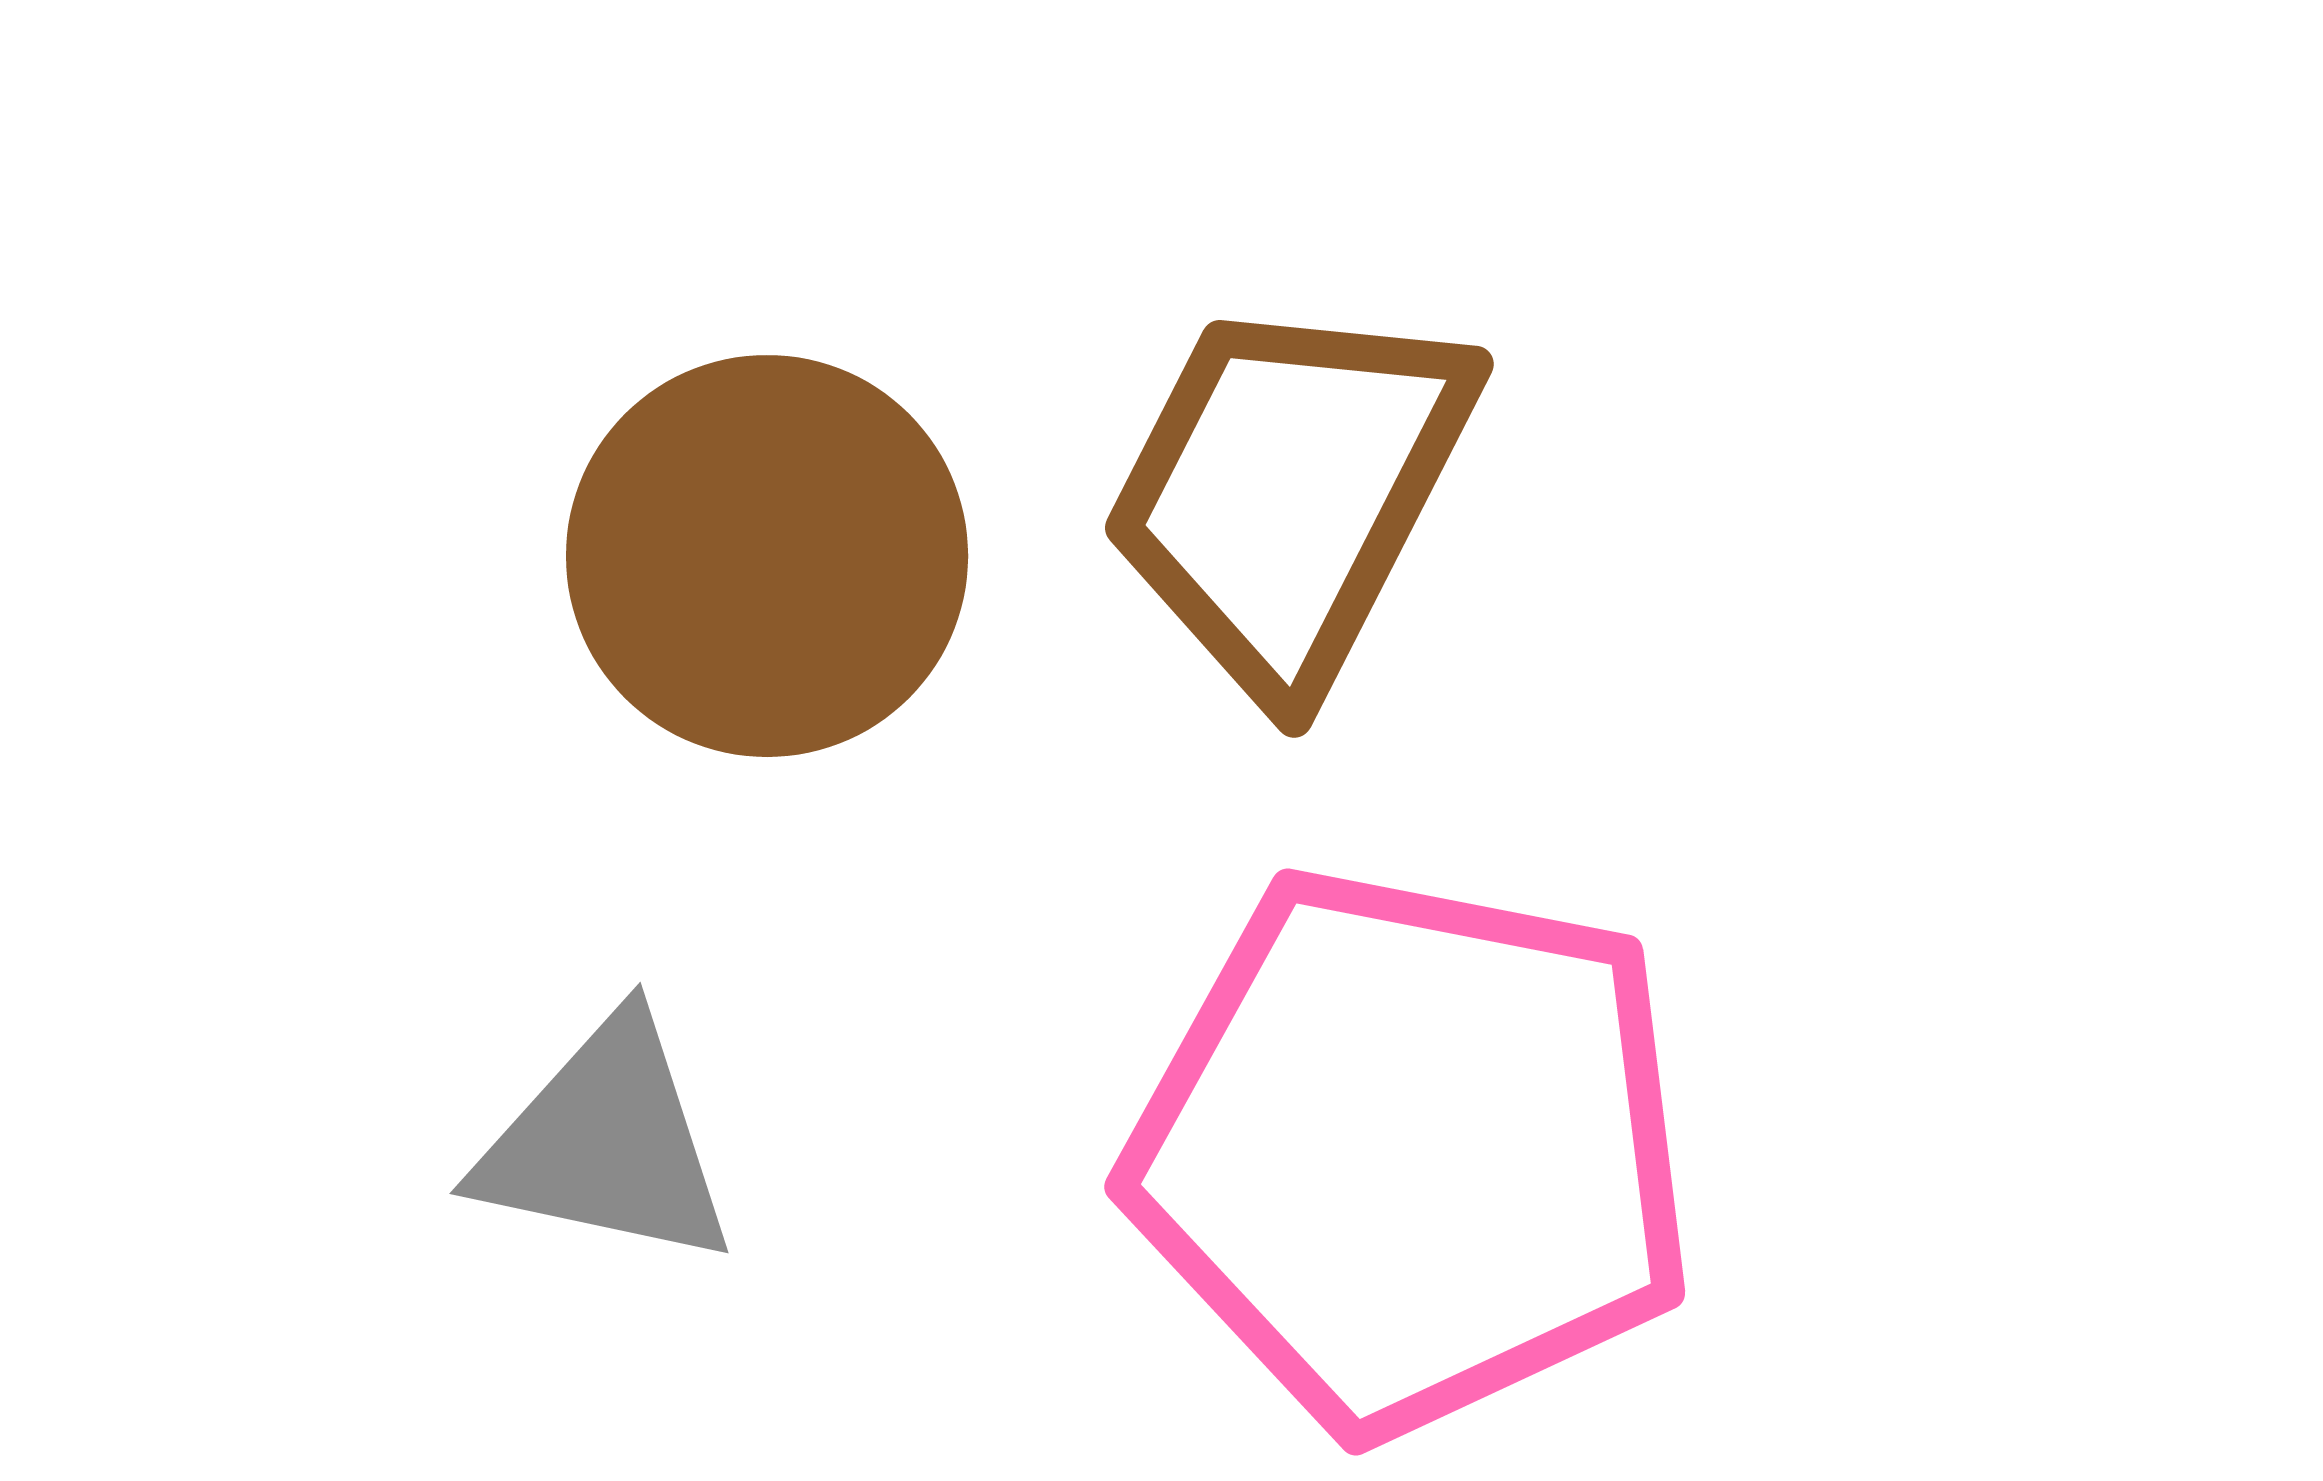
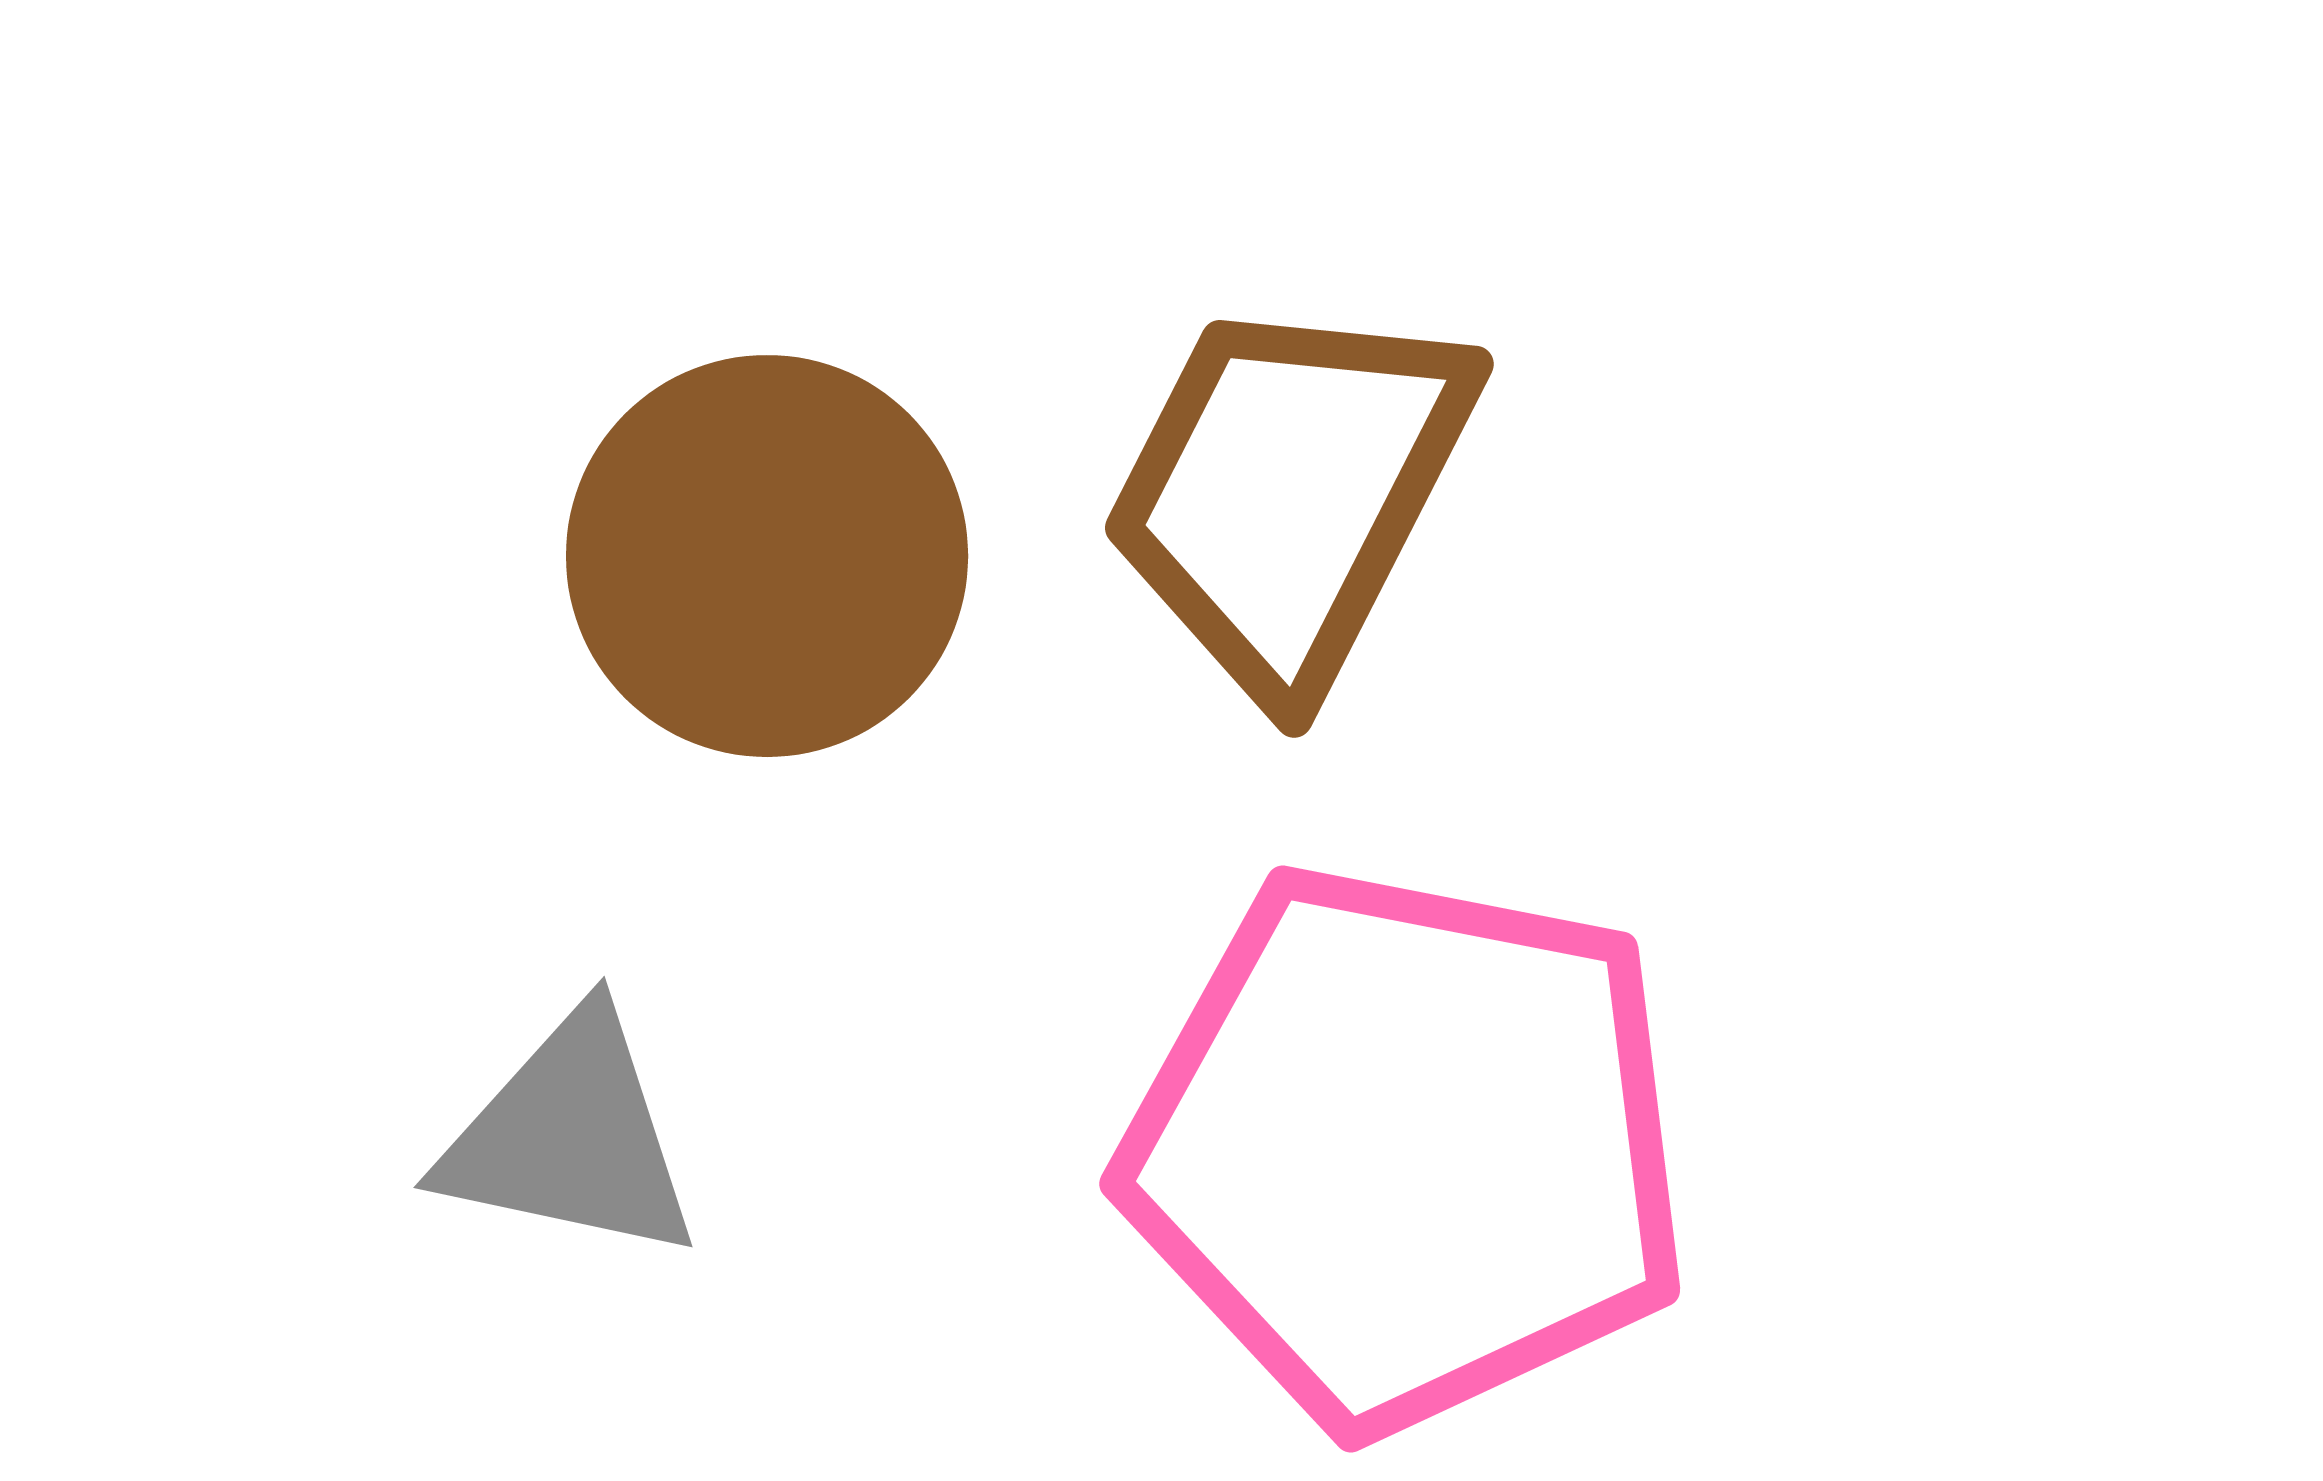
gray triangle: moved 36 px left, 6 px up
pink pentagon: moved 5 px left, 3 px up
